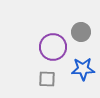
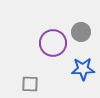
purple circle: moved 4 px up
gray square: moved 17 px left, 5 px down
